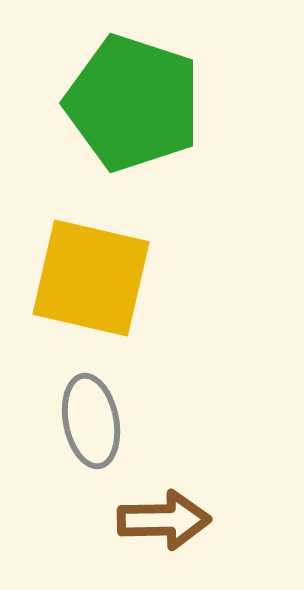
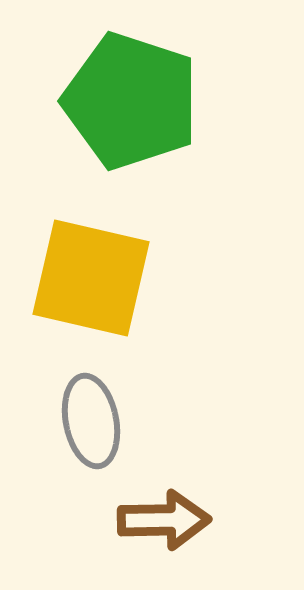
green pentagon: moved 2 px left, 2 px up
